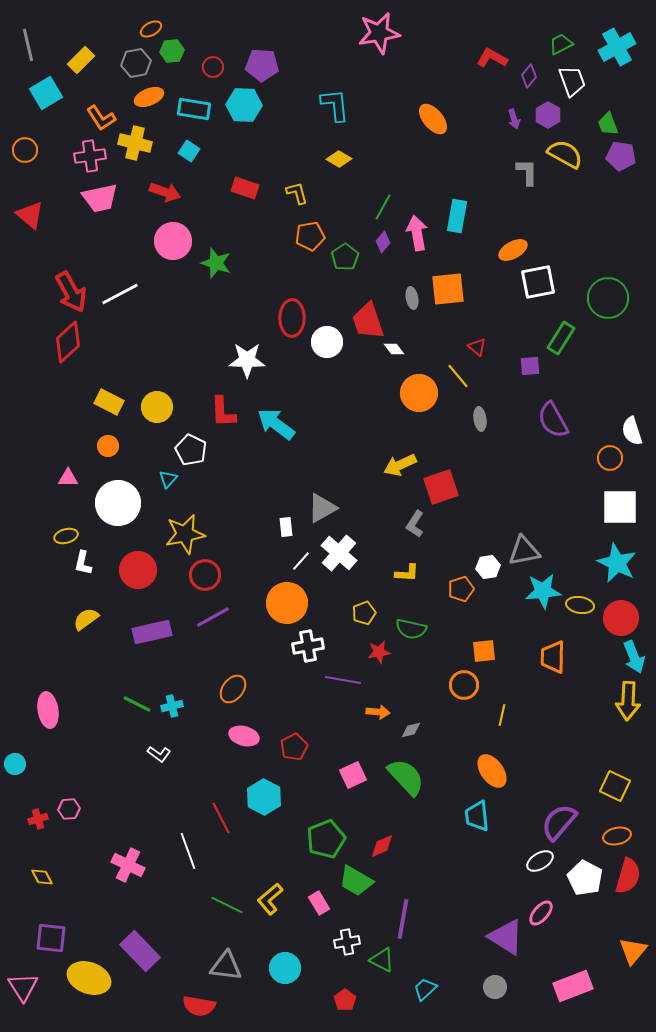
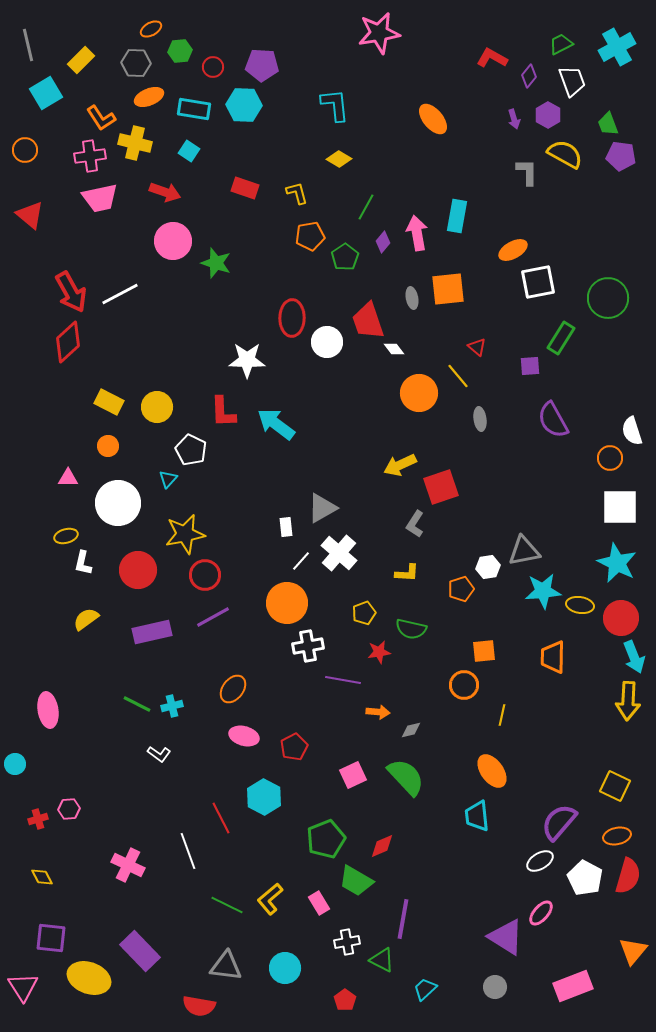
green hexagon at (172, 51): moved 8 px right
gray hexagon at (136, 63): rotated 12 degrees clockwise
green line at (383, 207): moved 17 px left
